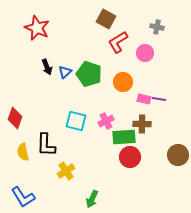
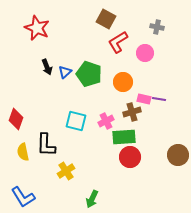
red diamond: moved 1 px right, 1 px down
brown cross: moved 10 px left, 12 px up; rotated 18 degrees counterclockwise
